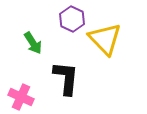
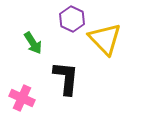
pink cross: moved 1 px right, 1 px down
